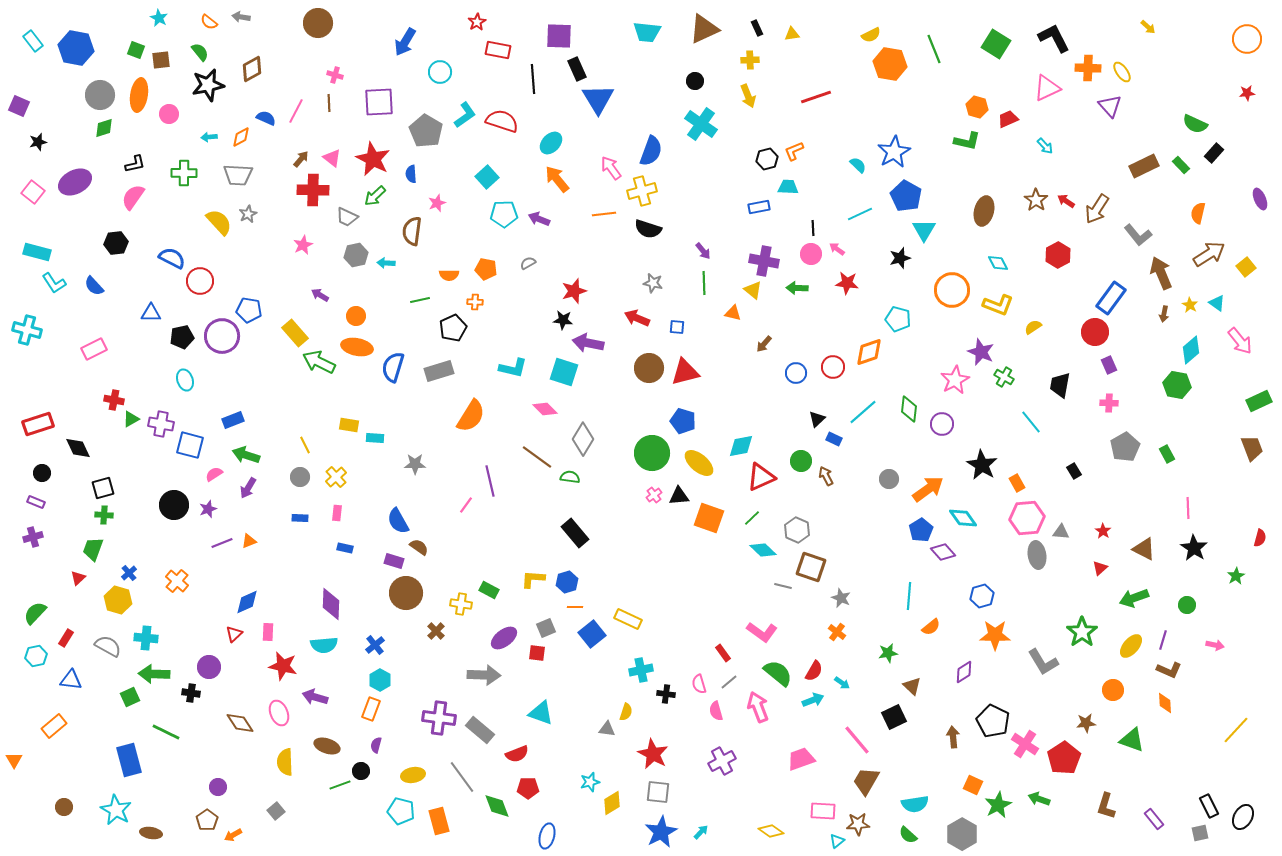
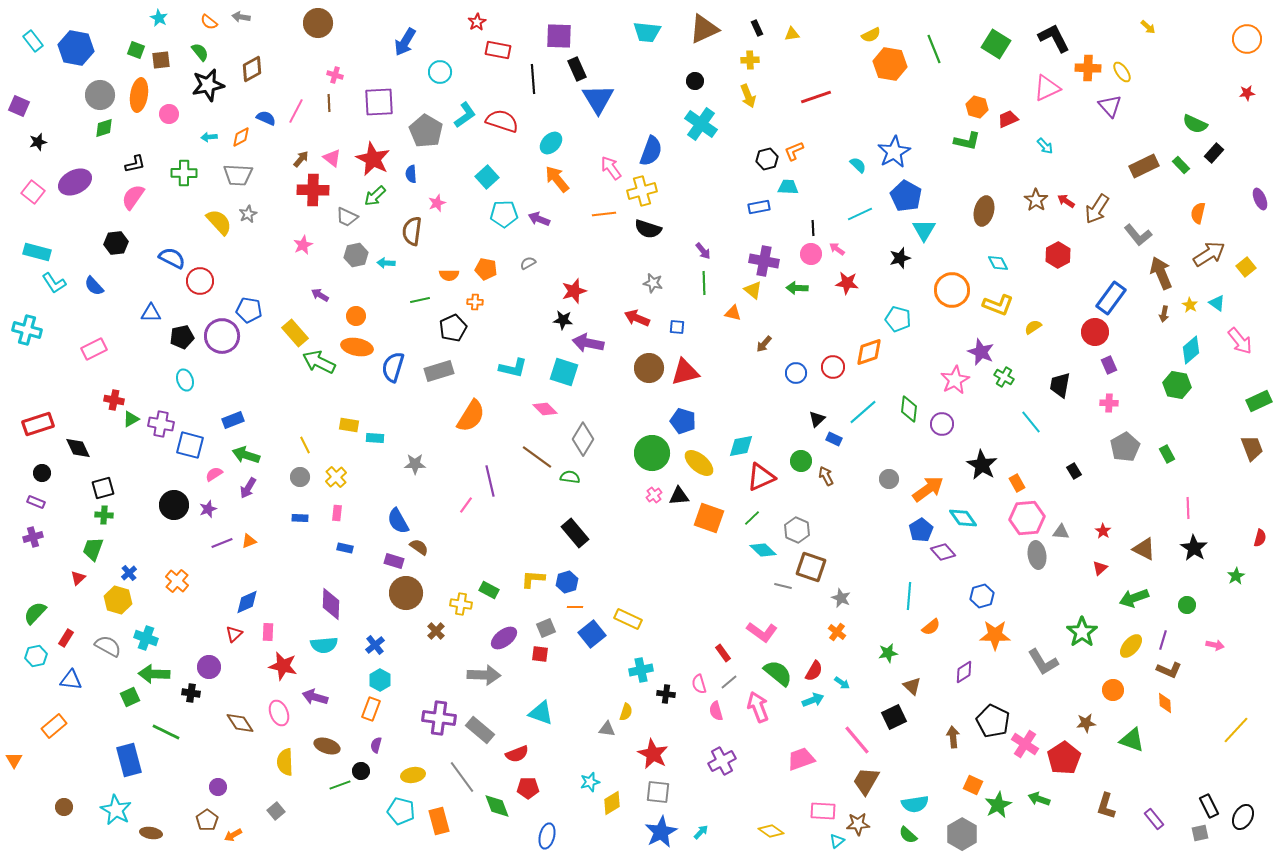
cyan cross at (146, 638): rotated 15 degrees clockwise
red square at (537, 653): moved 3 px right, 1 px down
